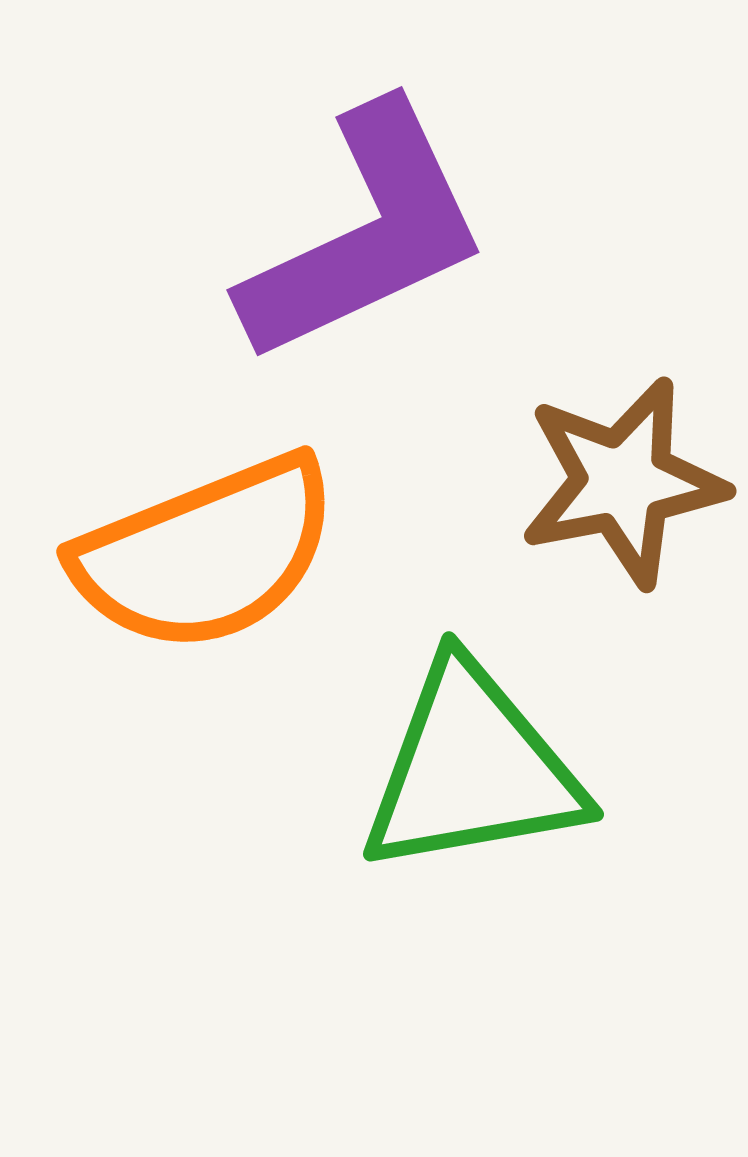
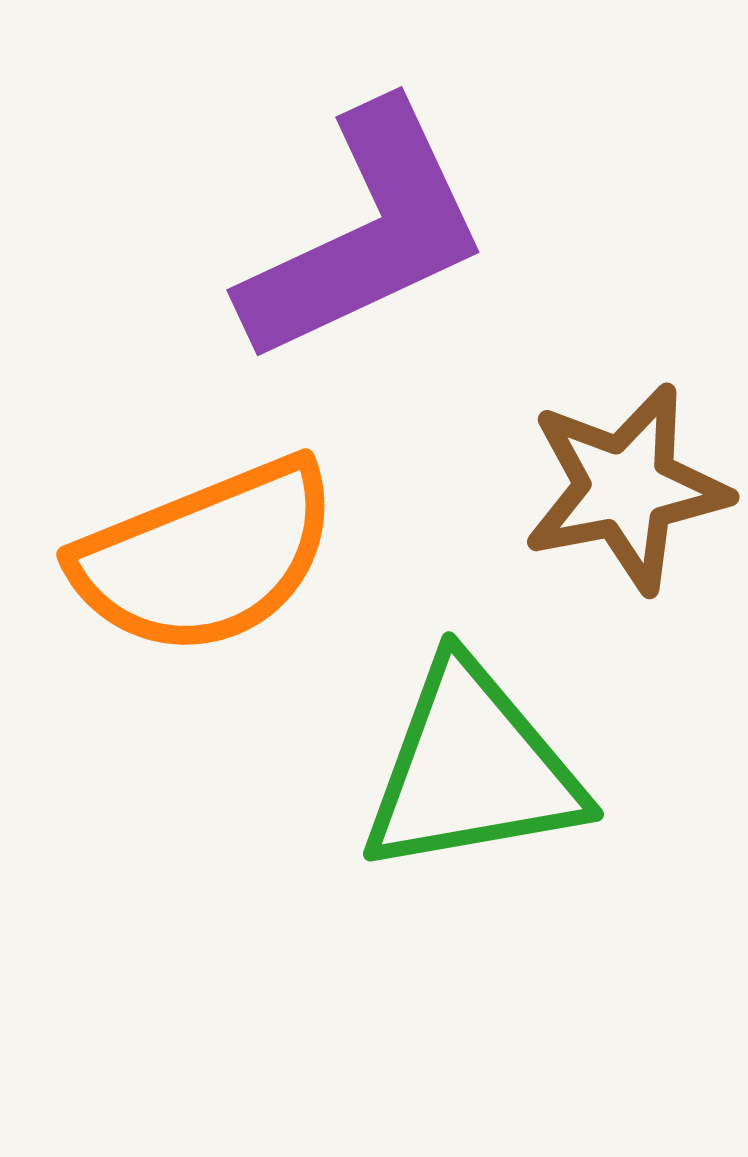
brown star: moved 3 px right, 6 px down
orange semicircle: moved 3 px down
